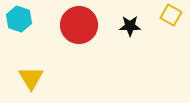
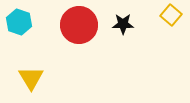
yellow square: rotated 10 degrees clockwise
cyan hexagon: moved 3 px down
black star: moved 7 px left, 2 px up
